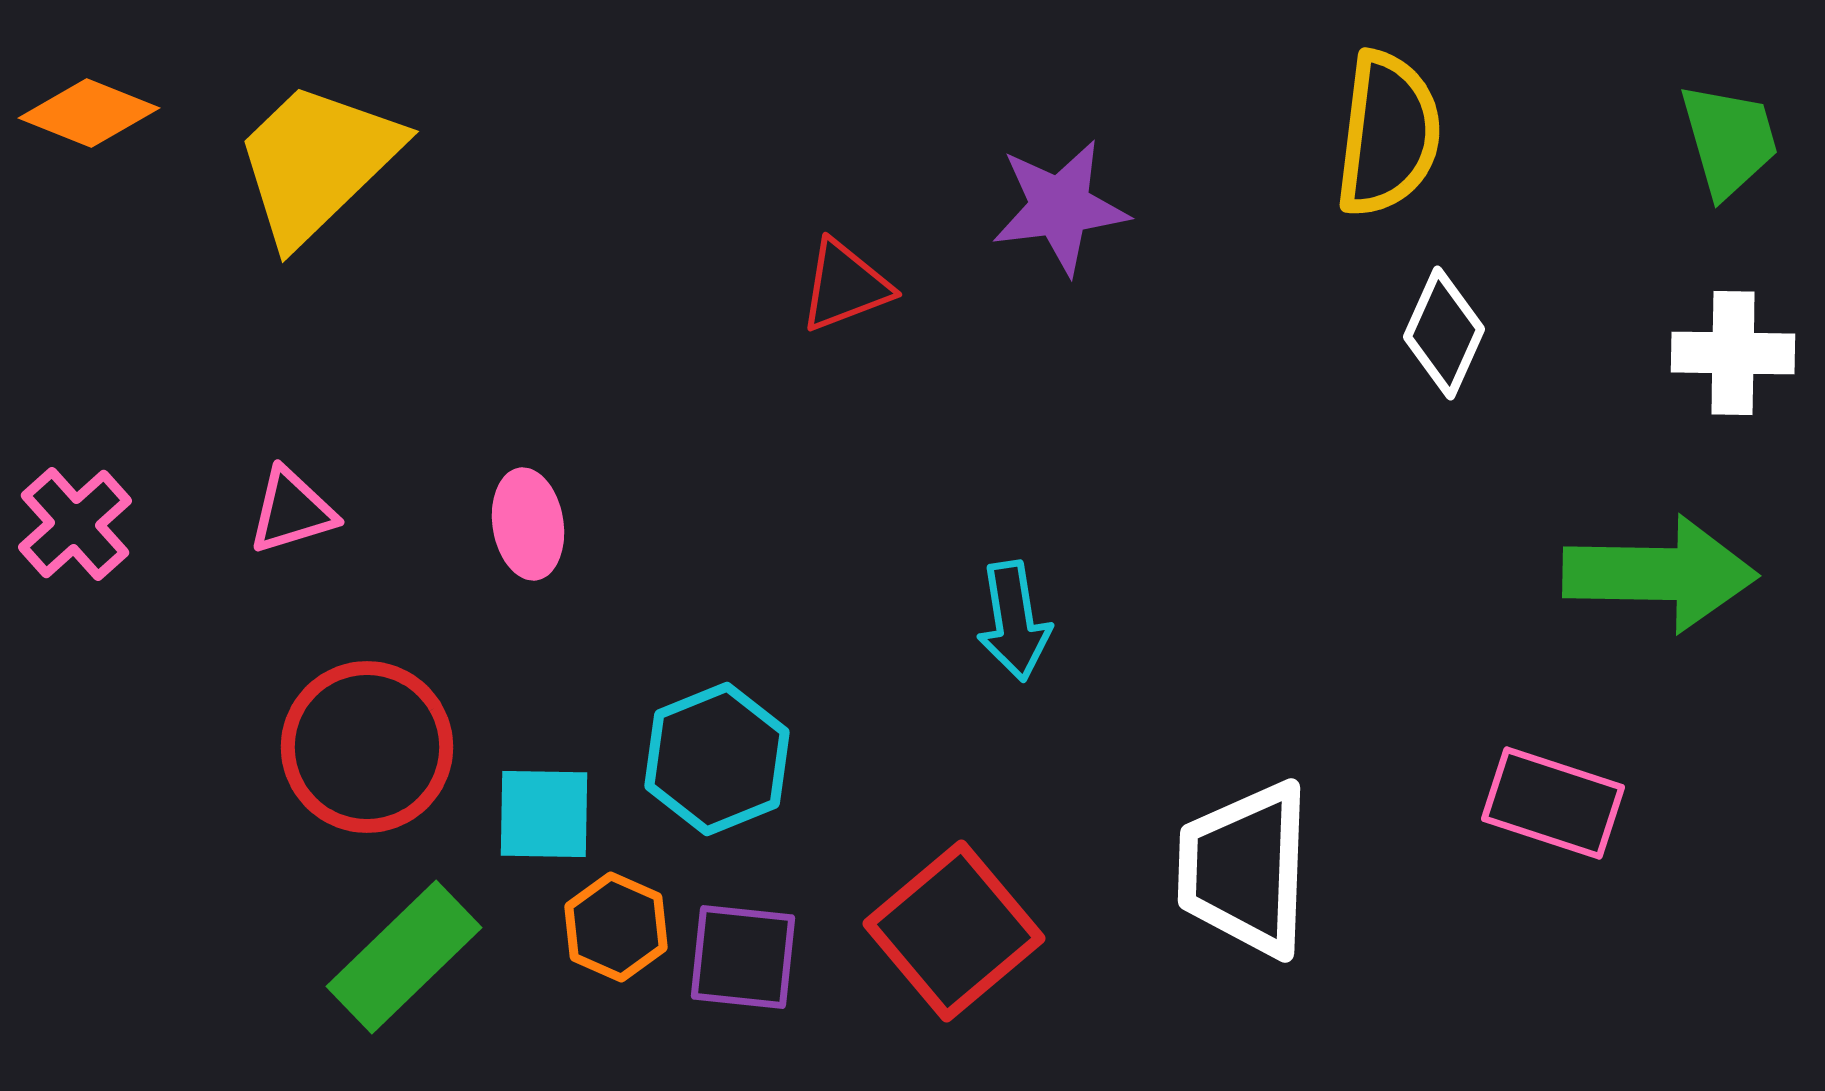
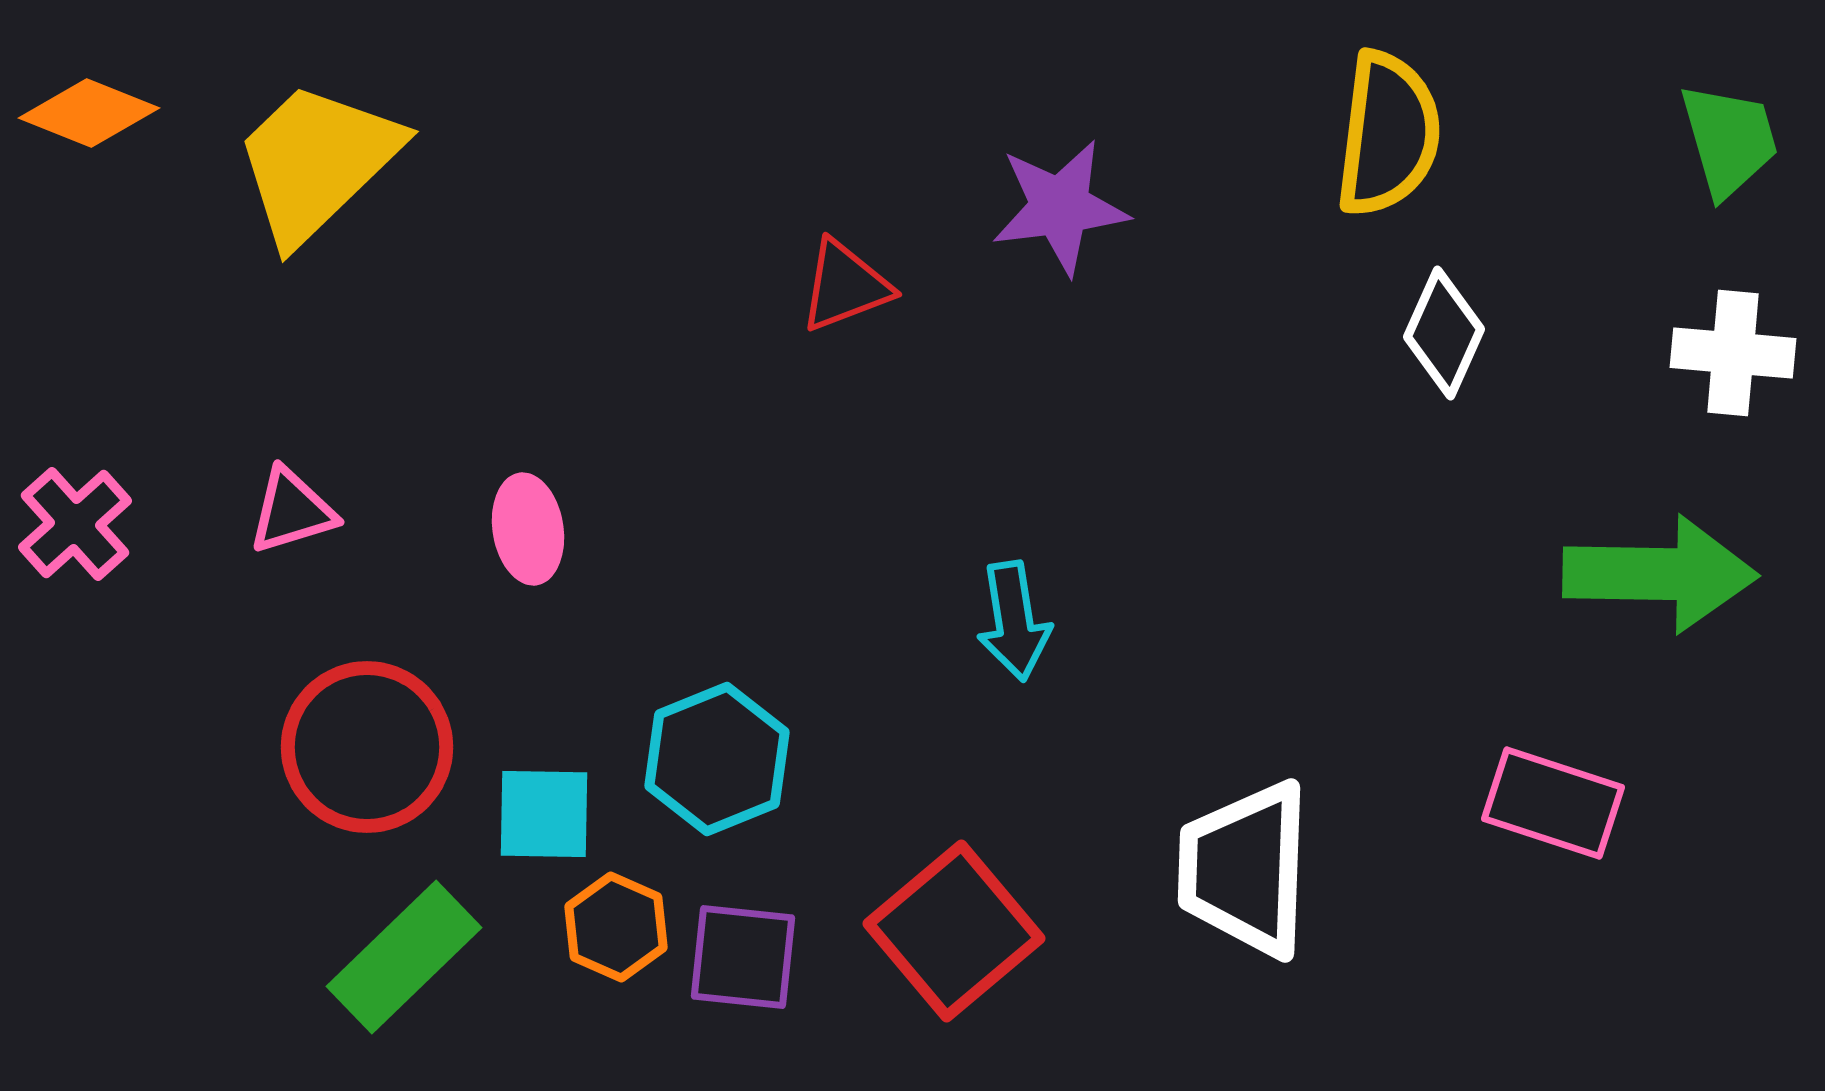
white cross: rotated 4 degrees clockwise
pink ellipse: moved 5 px down
